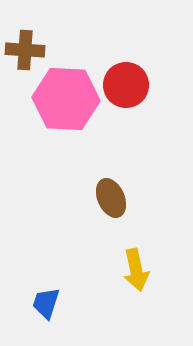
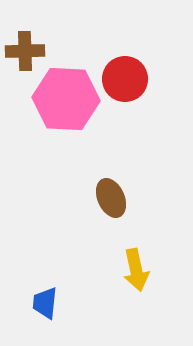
brown cross: moved 1 px down; rotated 6 degrees counterclockwise
red circle: moved 1 px left, 6 px up
blue trapezoid: moved 1 px left; rotated 12 degrees counterclockwise
